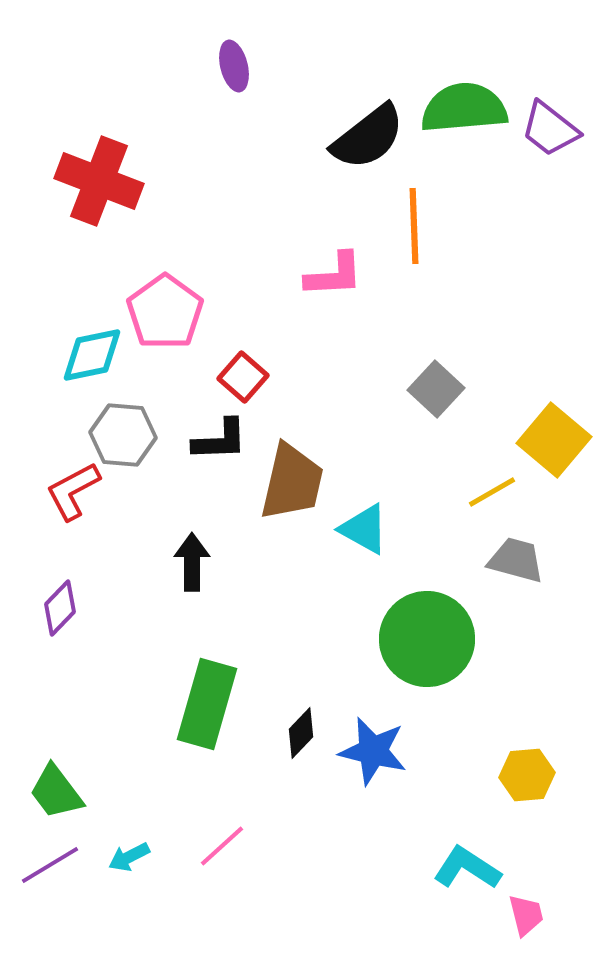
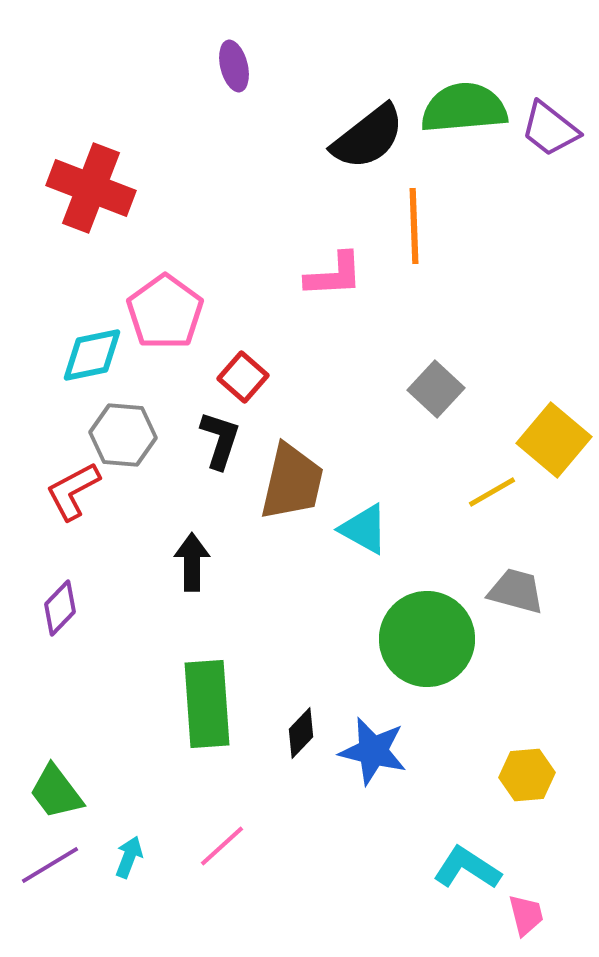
red cross: moved 8 px left, 7 px down
black L-shape: rotated 70 degrees counterclockwise
gray trapezoid: moved 31 px down
green rectangle: rotated 20 degrees counterclockwise
cyan arrow: rotated 138 degrees clockwise
